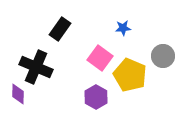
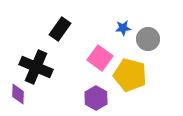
gray circle: moved 15 px left, 17 px up
yellow pentagon: rotated 8 degrees counterclockwise
purple hexagon: moved 1 px down
